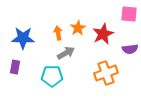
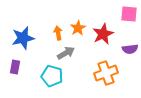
blue star: rotated 15 degrees counterclockwise
cyan pentagon: rotated 15 degrees clockwise
